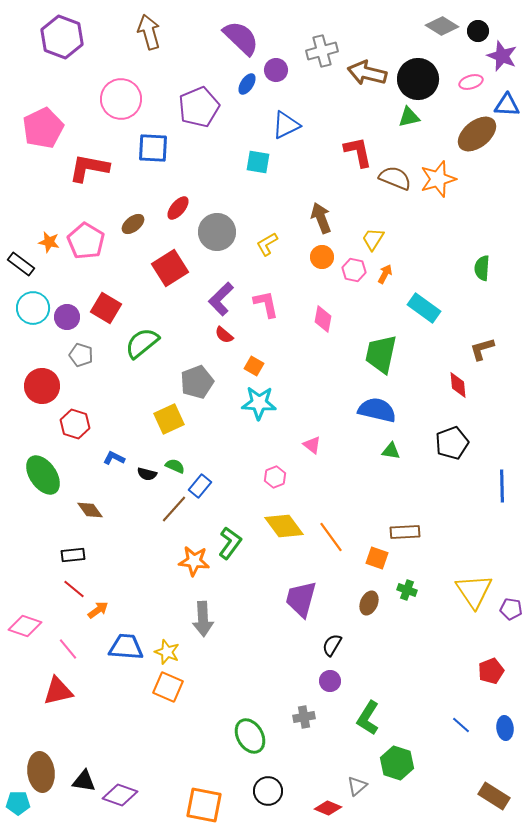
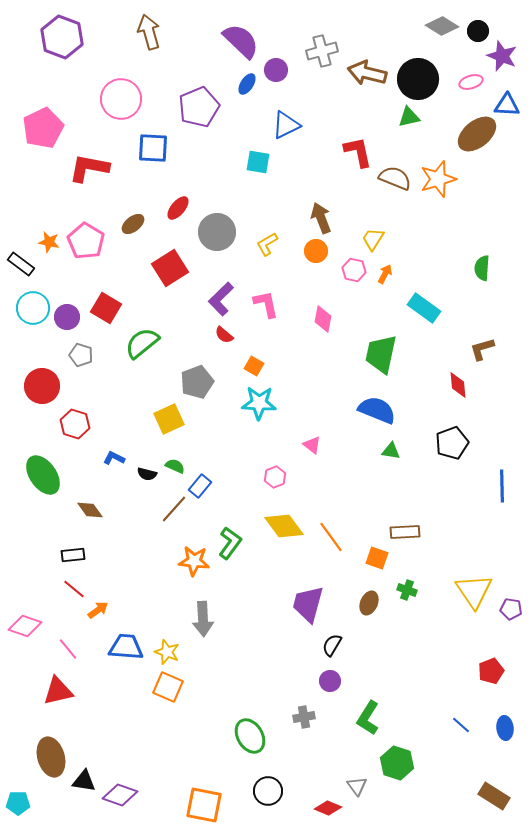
purple semicircle at (241, 38): moved 3 px down
orange circle at (322, 257): moved 6 px left, 6 px up
blue semicircle at (377, 410): rotated 9 degrees clockwise
purple trapezoid at (301, 599): moved 7 px right, 5 px down
brown ellipse at (41, 772): moved 10 px right, 15 px up; rotated 9 degrees counterclockwise
gray triangle at (357, 786): rotated 25 degrees counterclockwise
